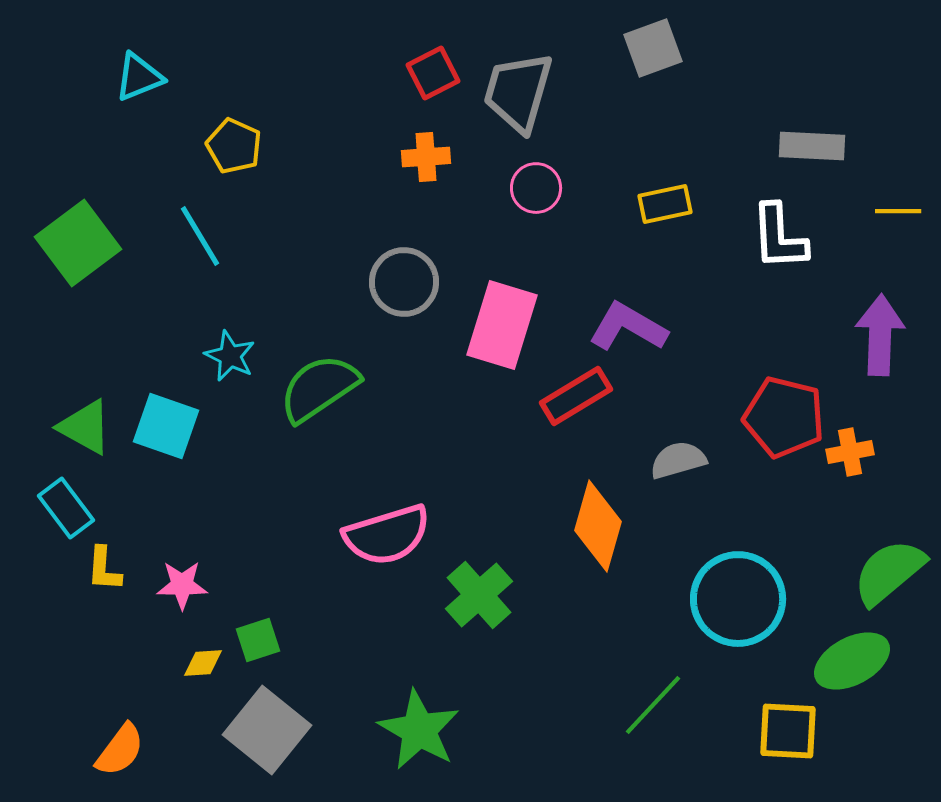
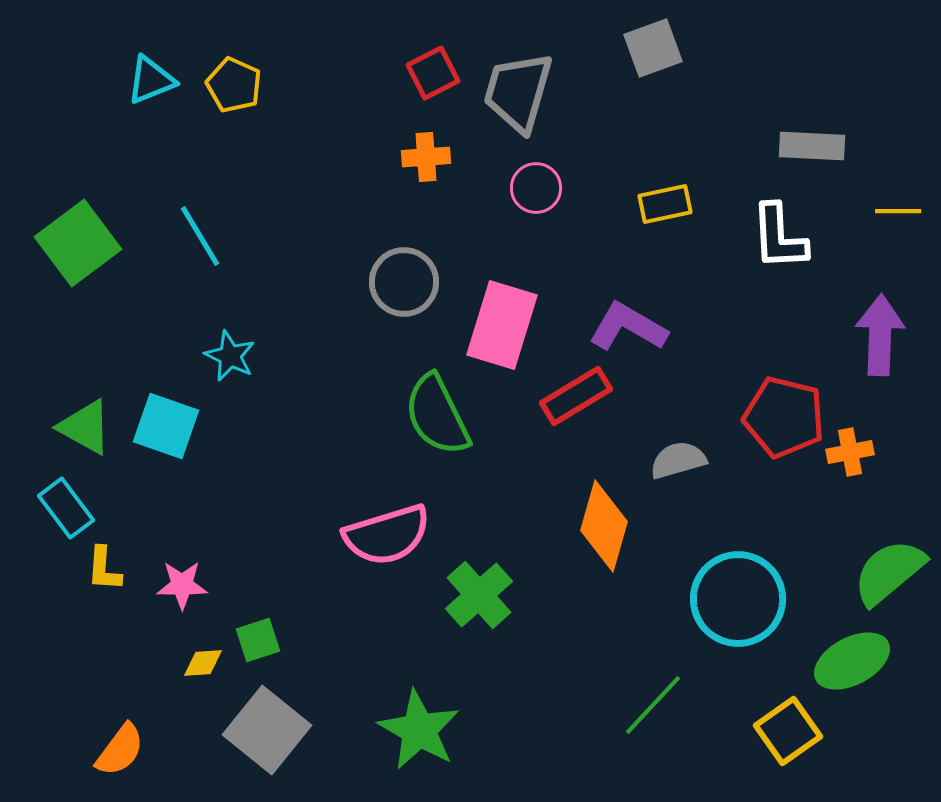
cyan triangle at (139, 77): moved 12 px right, 3 px down
yellow pentagon at (234, 146): moved 61 px up
green semicircle at (319, 388): moved 118 px right, 27 px down; rotated 82 degrees counterclockwise
orange diamond at (598, 526): moved 6 px right
yellow square at (788, 731): rotated 38 degrees counterclockwise
